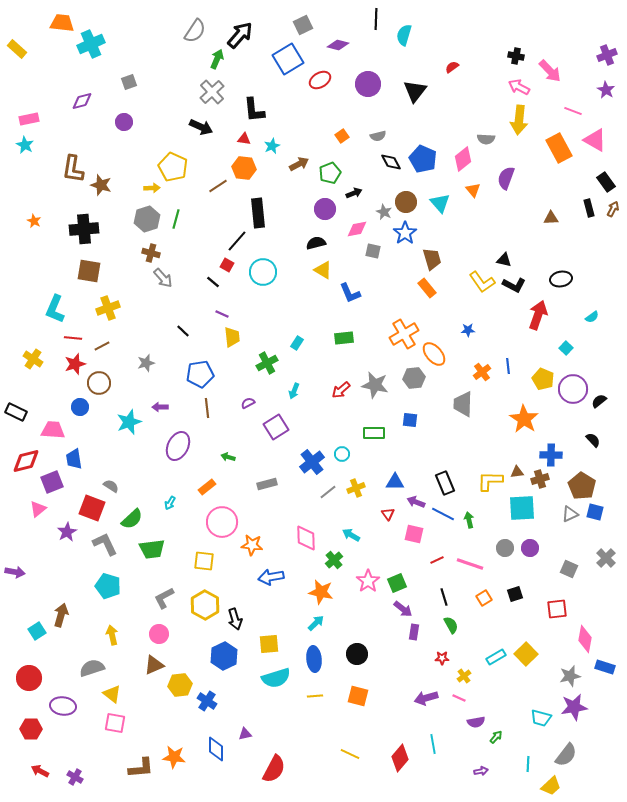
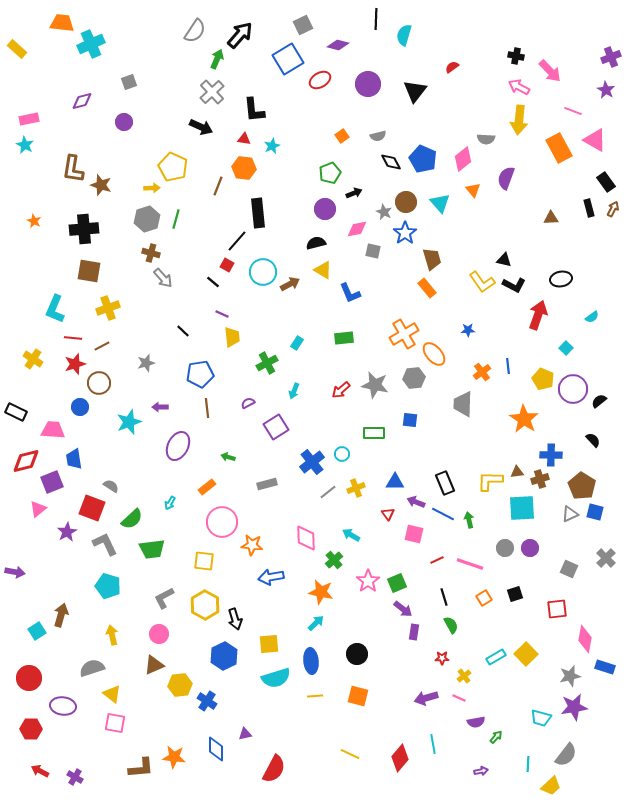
purple cross at (607, 55): moved 4 px right, 2 px down
brown arrow at (299, 164): moved 9 px left, 120 px down
brown line at (218, 186): rotated 36 degrees counterclockwise
blue ellipse at (314, 659): moved 3 px left, 2 px down
